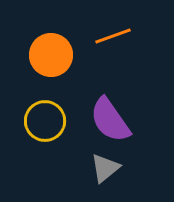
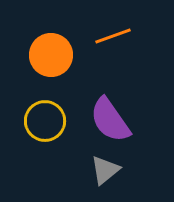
gray triangle: moved 2 px down
